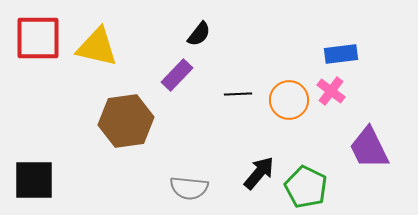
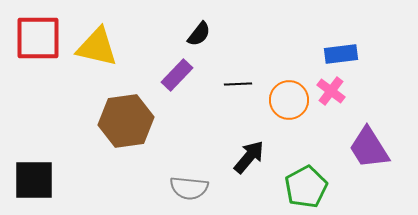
black line: moved 10 px up
purple trapezoid: rotated 6 degrees counterclockwise
black arrow: moved 10 px left, 16 px up
green pentagon: rotated 18 degrees clockwise
